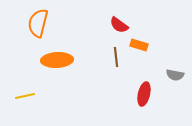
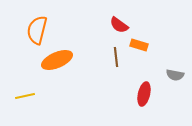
orange semicircle: moved 1 px left, 7 px down
orange ellipse: rotated 20 degrees counterclockwise
